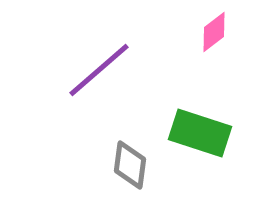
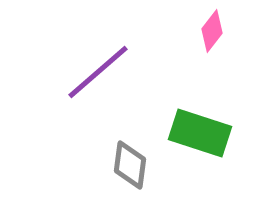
pink diamond: moved 2 px left, 1 px up; rotated 15 degrees counterclockwise
purple line: moved 1 px left, 2 px down
